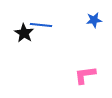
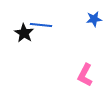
blue star: moved 1 px up
pink L-shape: rotated 55 degrees counterclockwise
